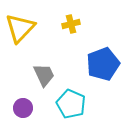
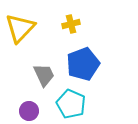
blue pentagon: moved 20 px left
purple circle: moved 6 px right, 3 px down
